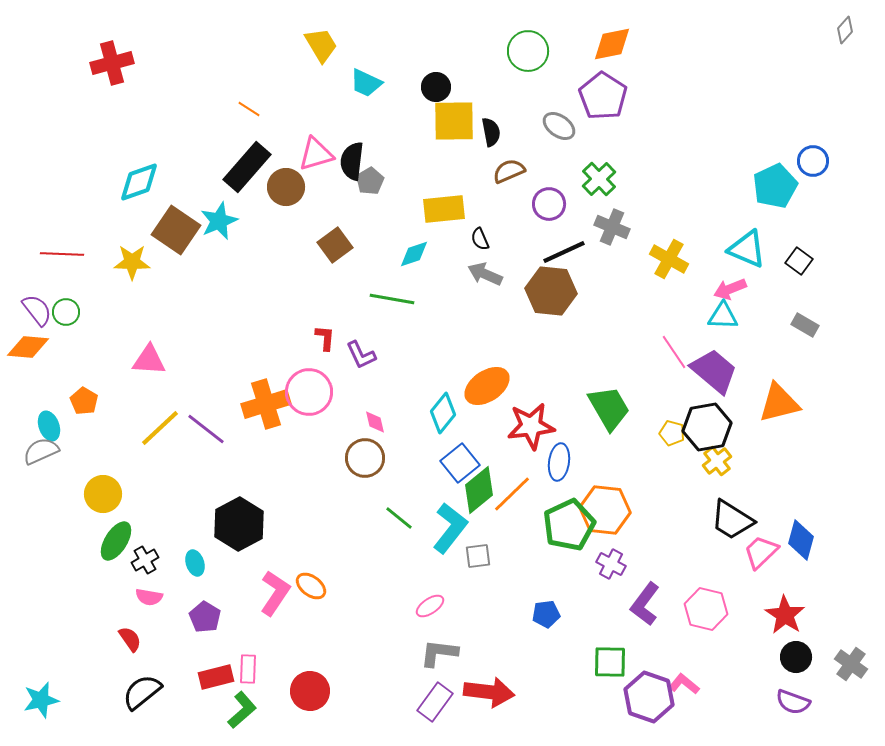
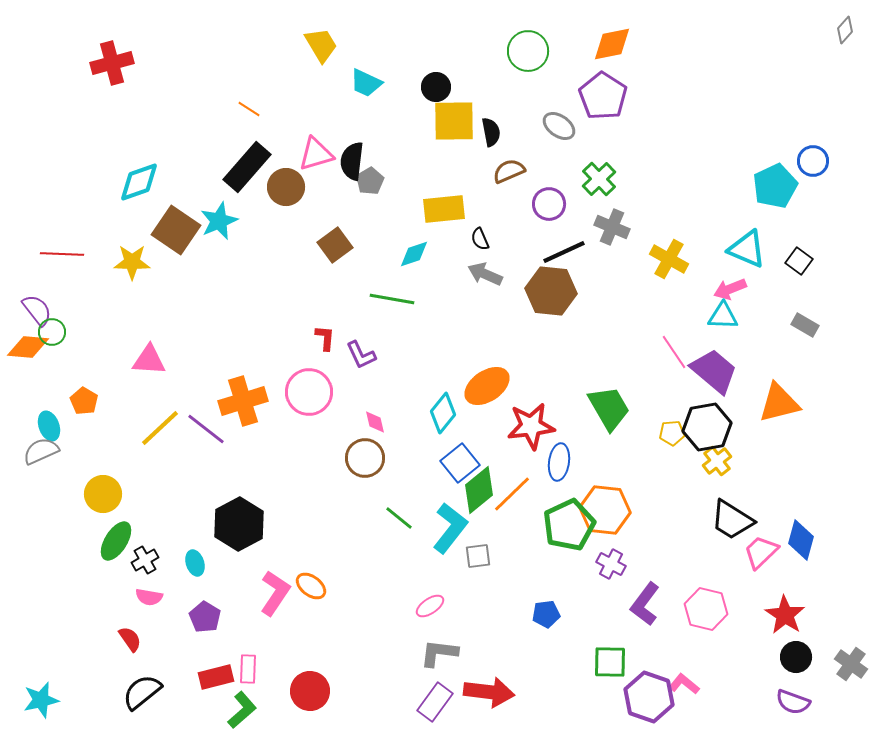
green circle at (66, 312): moved 14 px left, 20 px down
orange cross at (266, 404): moved 23 px left, 3 px up
yellow pentagon at (672, 433): rotated 20 degrees counterclockwise
